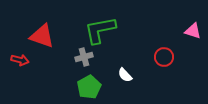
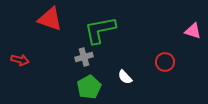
red triangle: moved 8 px right, 17 px up
red circle: moved 1 px right, 5 px down
white semicircle: moved 2 px down
